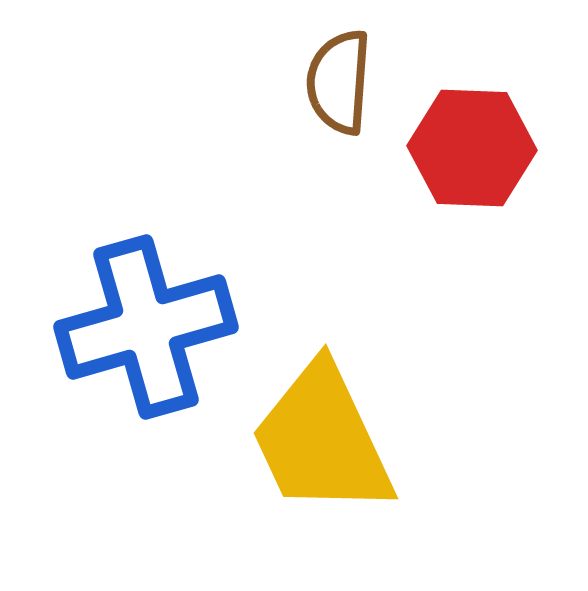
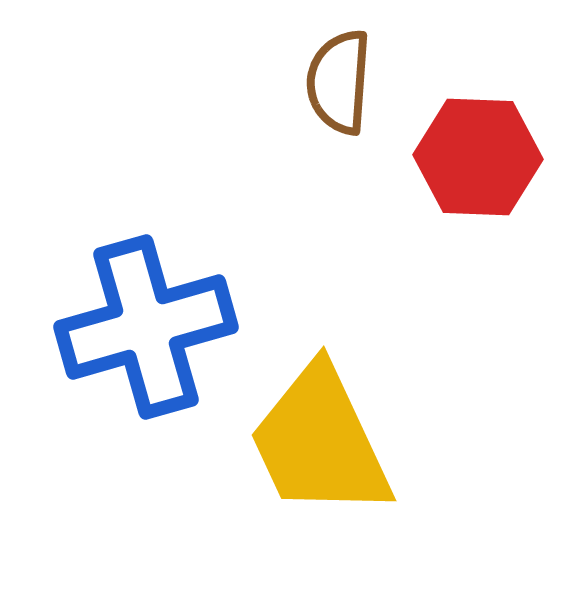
red hexagon: moved 6 px right, 9 px down
yellow trapezoid: moved 2 px left, 2 px down
